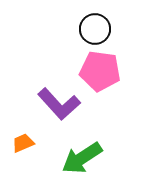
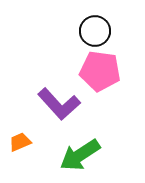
black circle: moved 2 px down
orange trapezoid: moved 3 px left, 1 px up
green arrow: moved 2 px left, 3 px up
